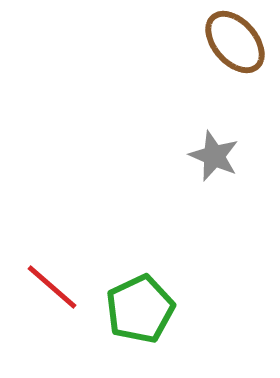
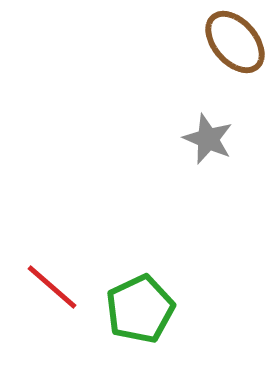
gray star: moved 6 px left, 17 px up
